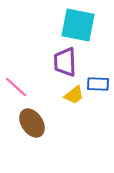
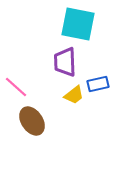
cyan square: moved 1 px up
blue rectangle: rotated 15 degrees counterclockwise
brown ellipse: moved 2 px up
